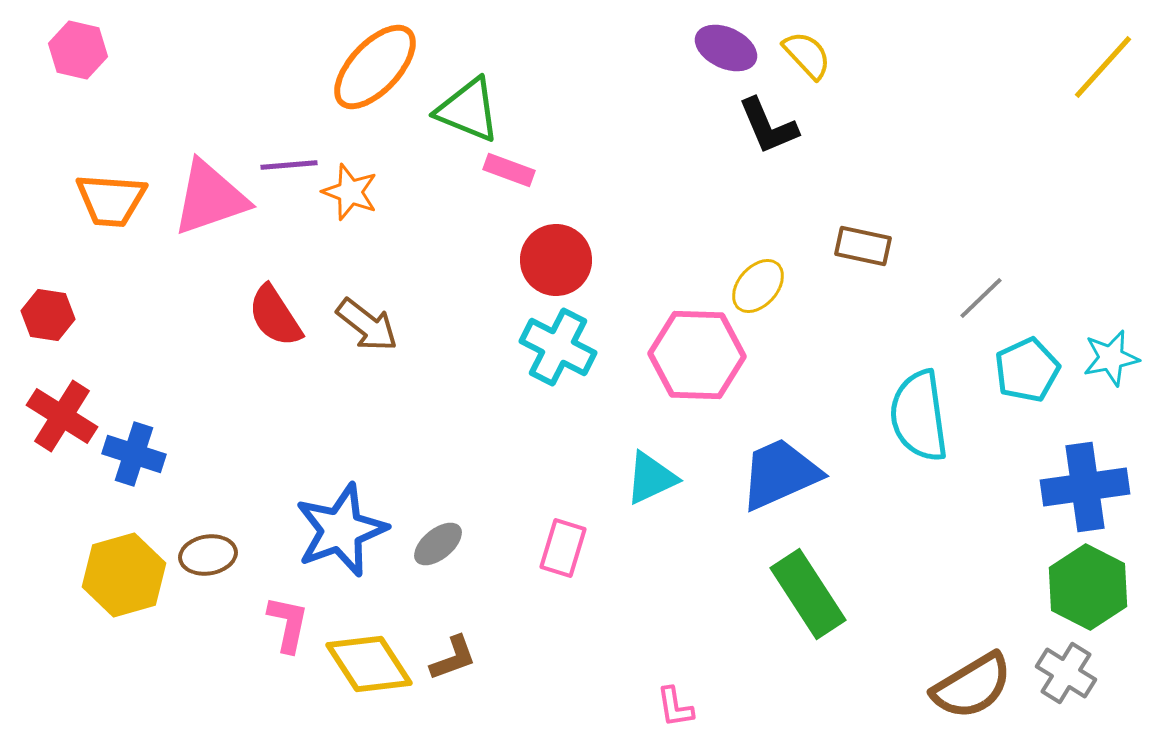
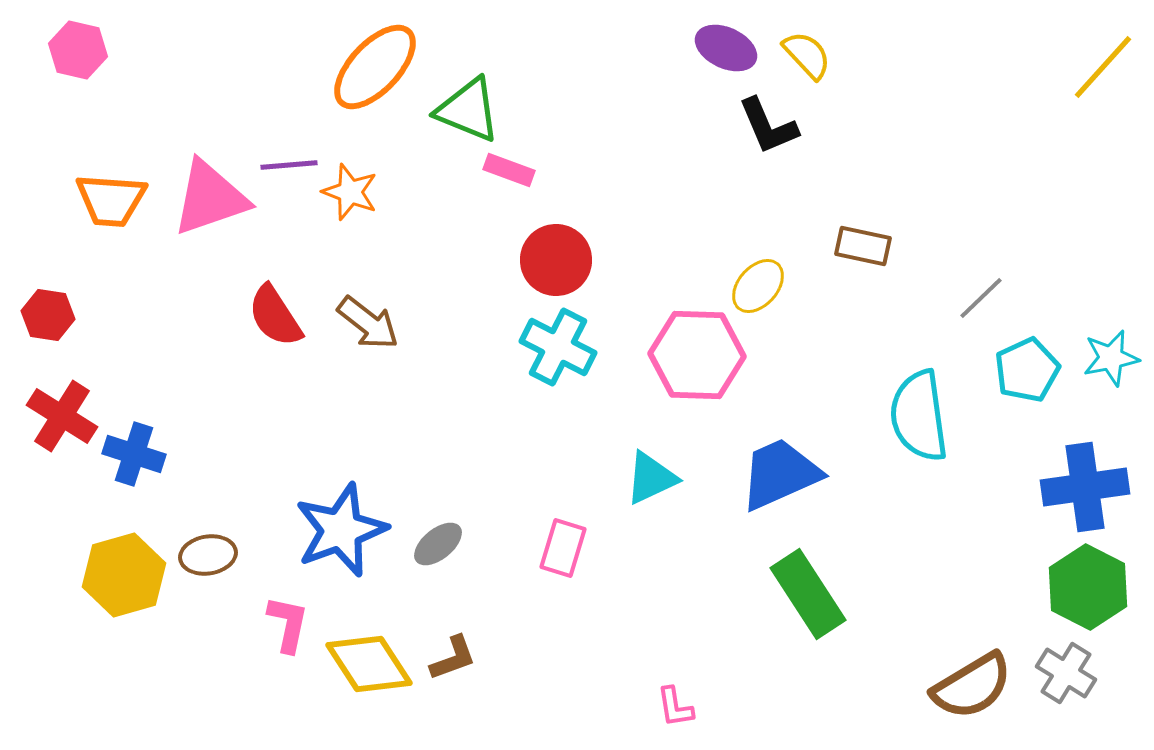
brown arrow at (367, 325): moved 1 px right, 2 px up
